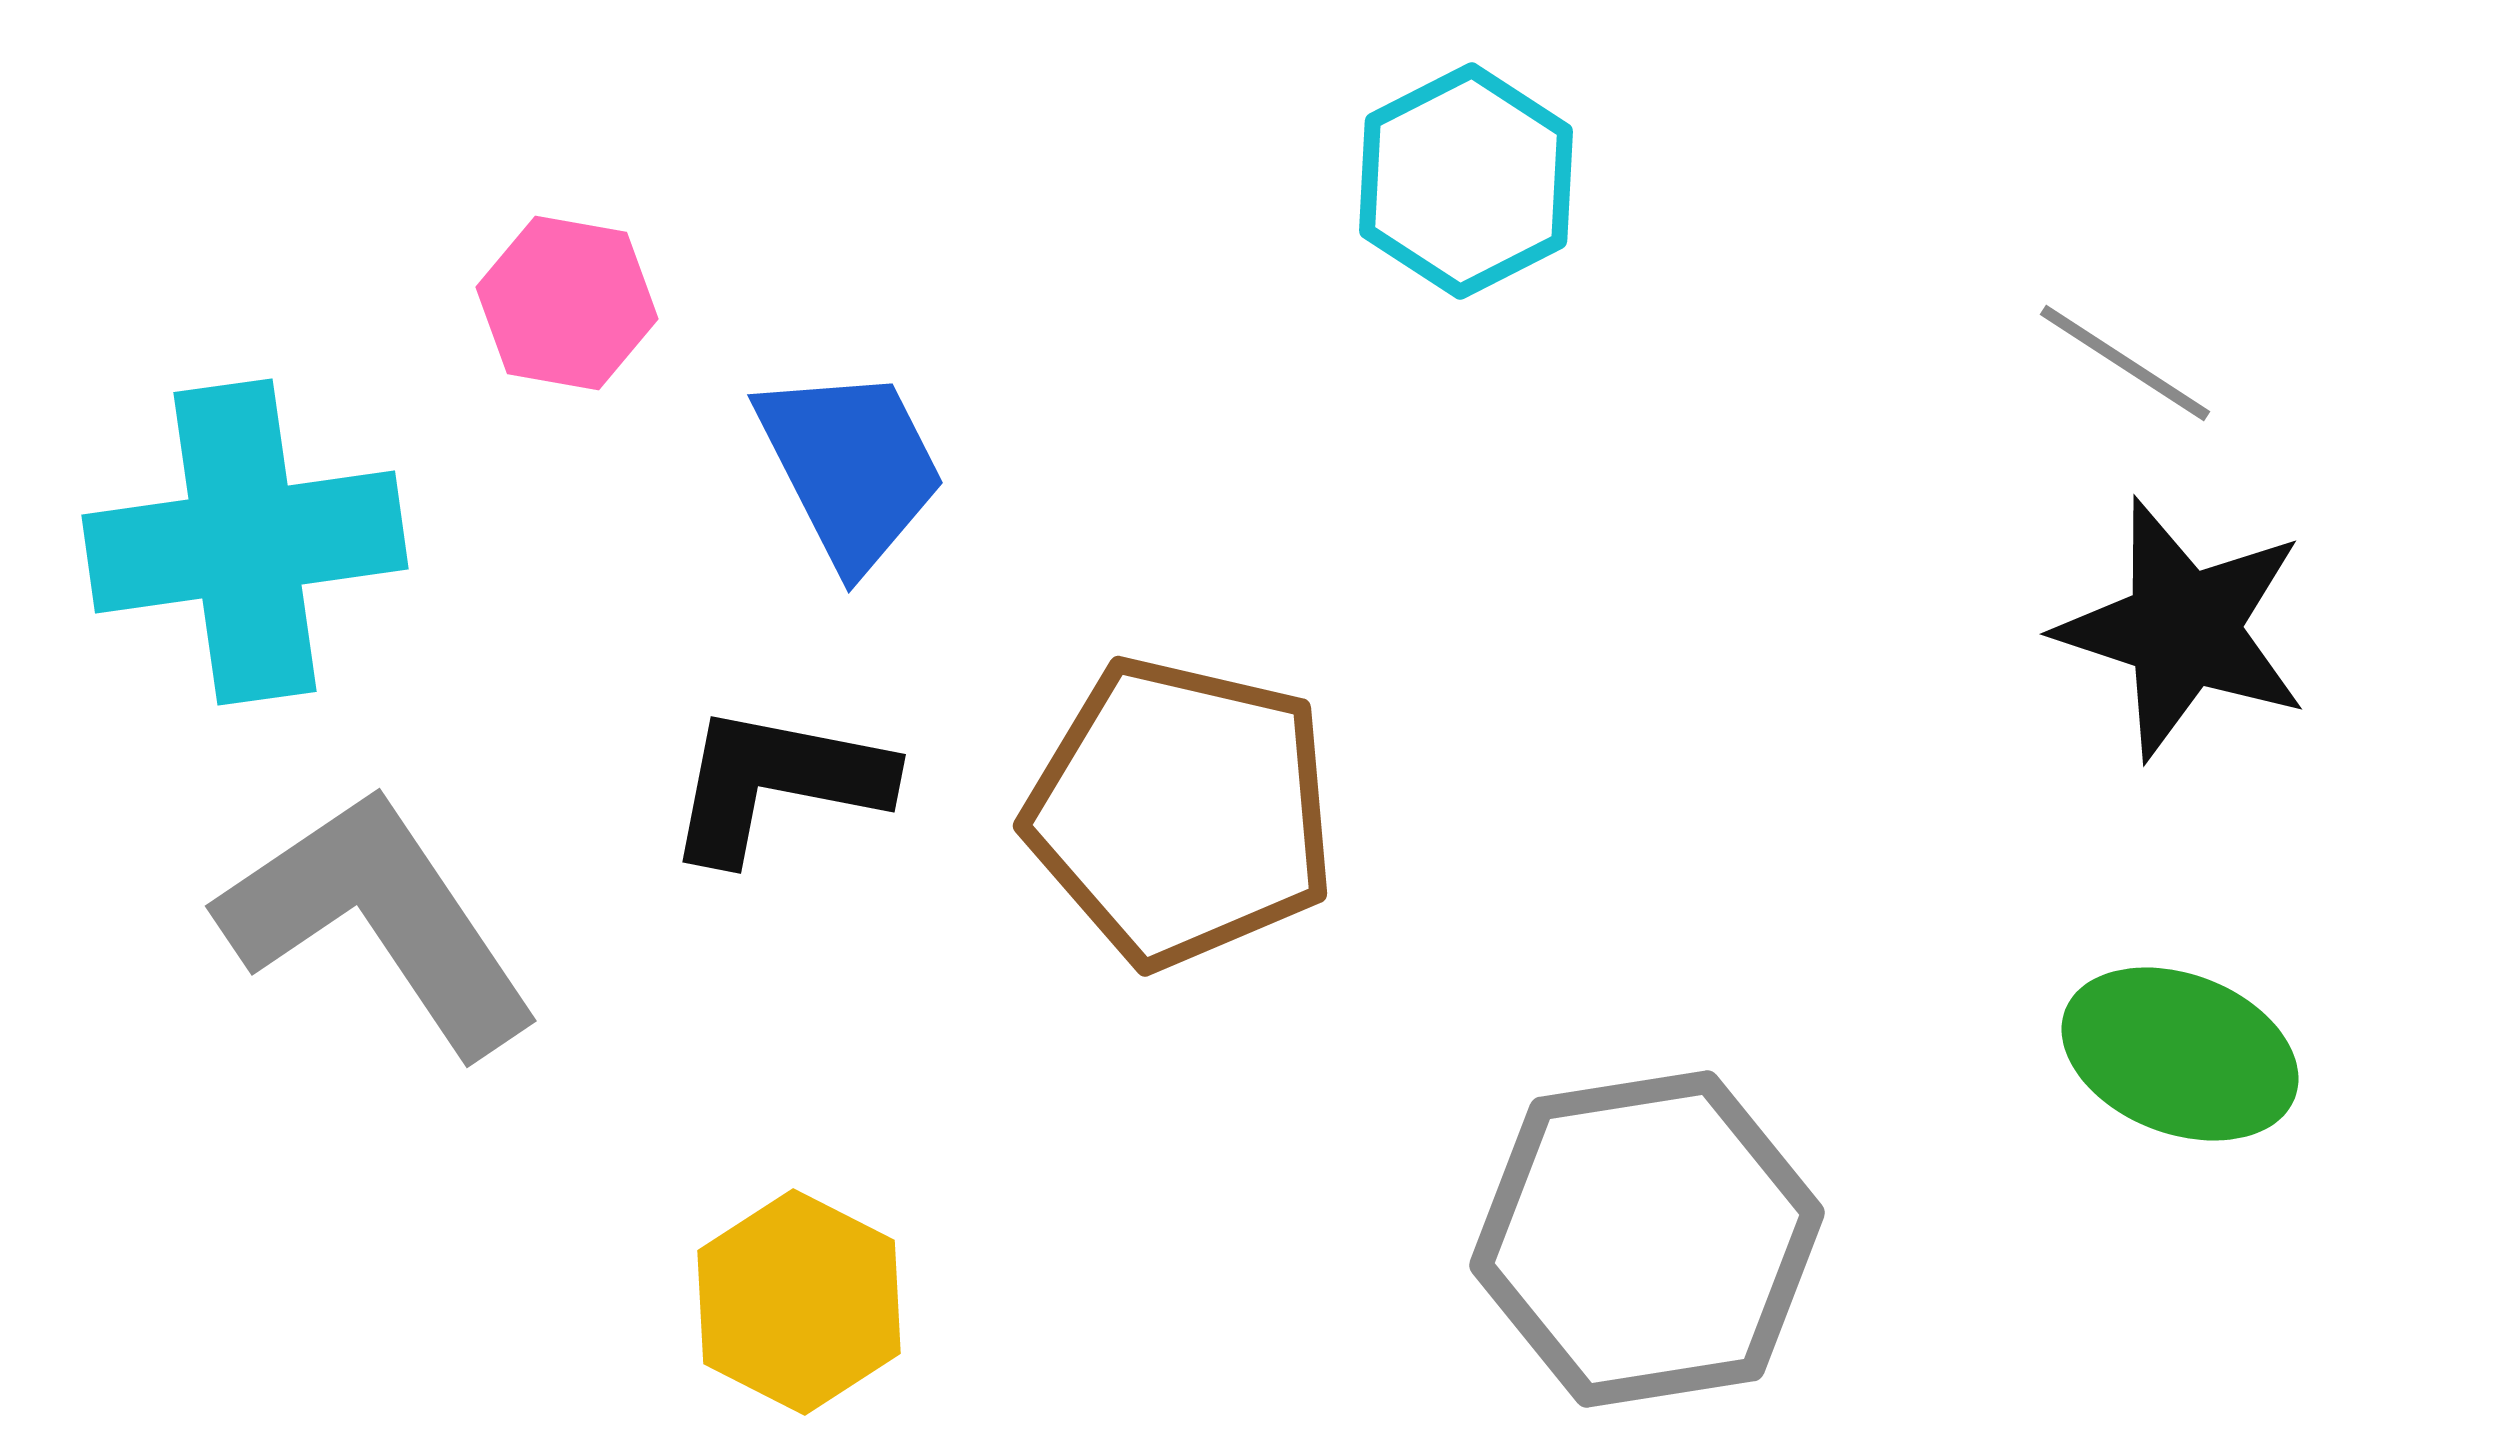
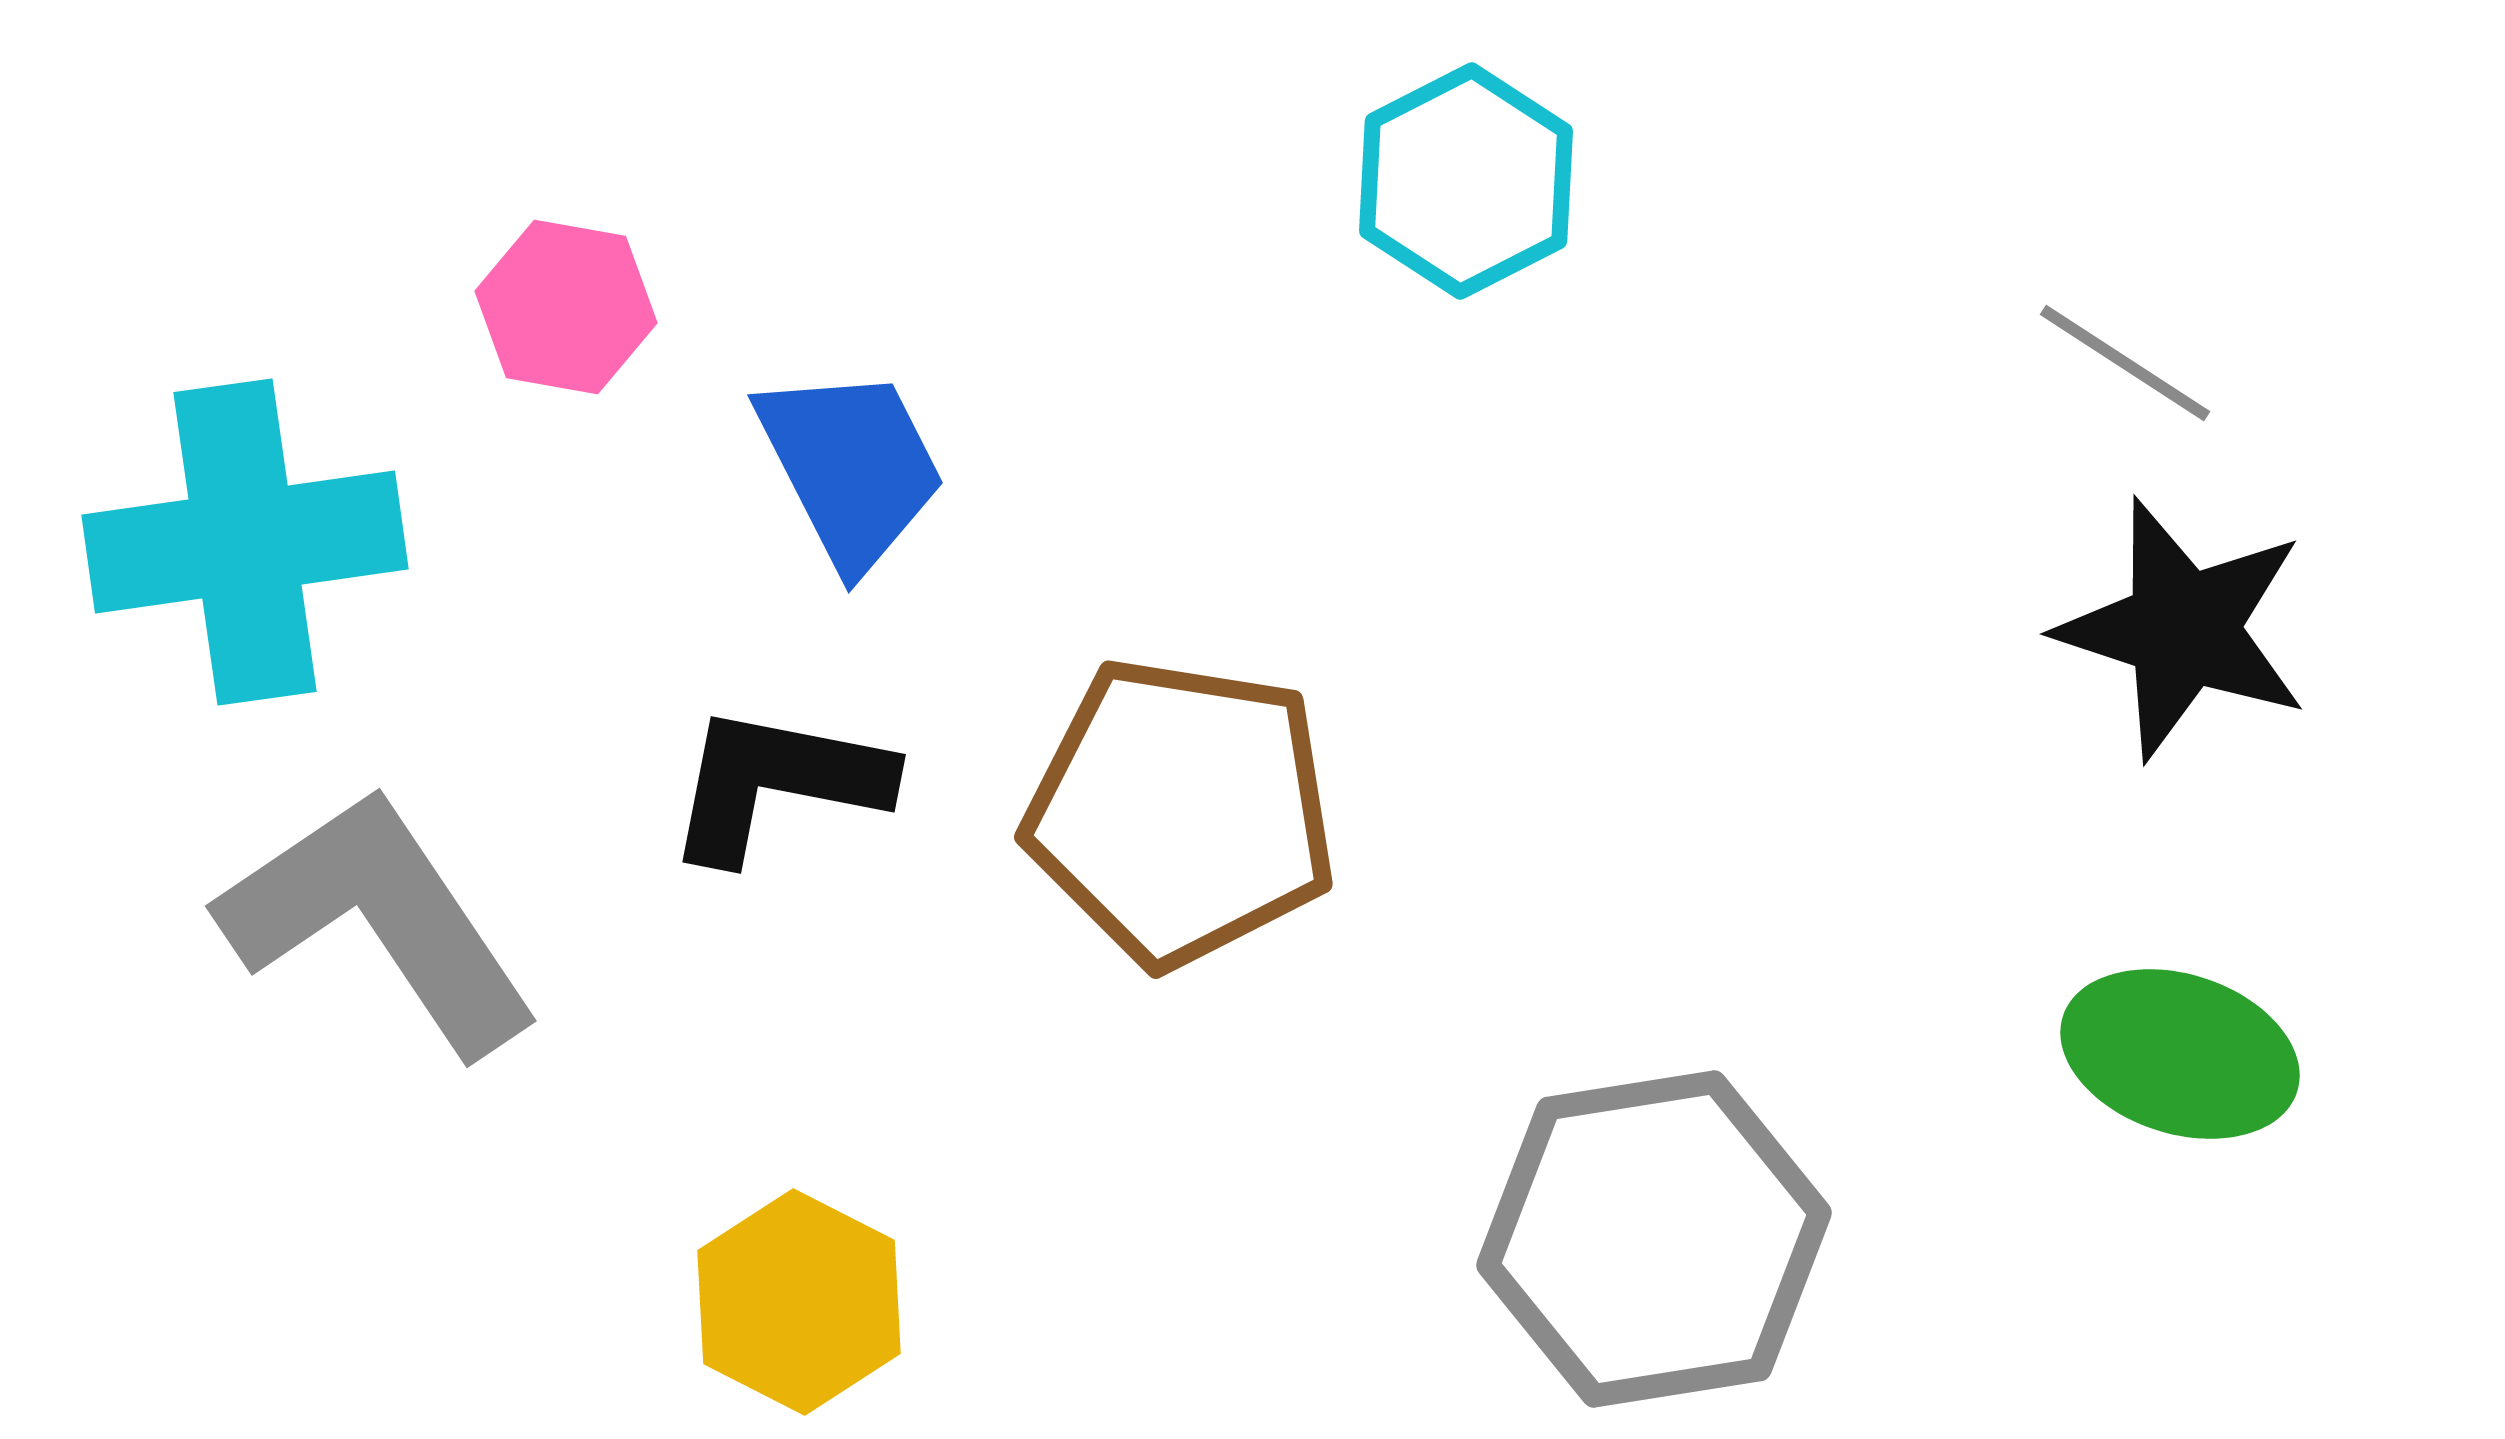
pink hexagon: moved 1 px left, 4 px down
brown pentagon: rotated 4 degrees counterclockwise
green ellipse: rotated 3 degrees counterclockwise
gray hexagon: moved 7 px right
